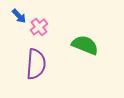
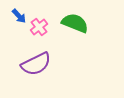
green semicircle: moved 10 px left, 22 px up
purple semicircle: rotated 60 degrees clockwise
